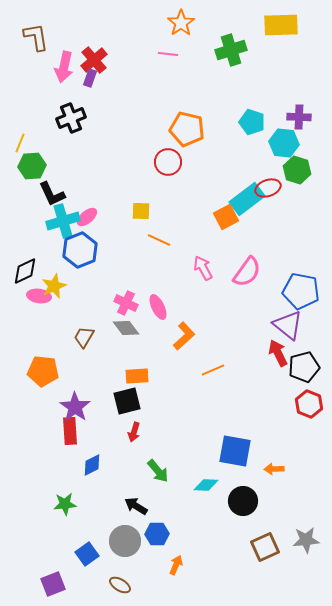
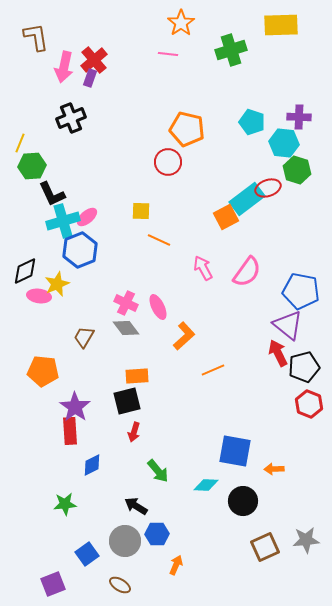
yellow star at (54, 286): moved 3 px right, 2 px up
